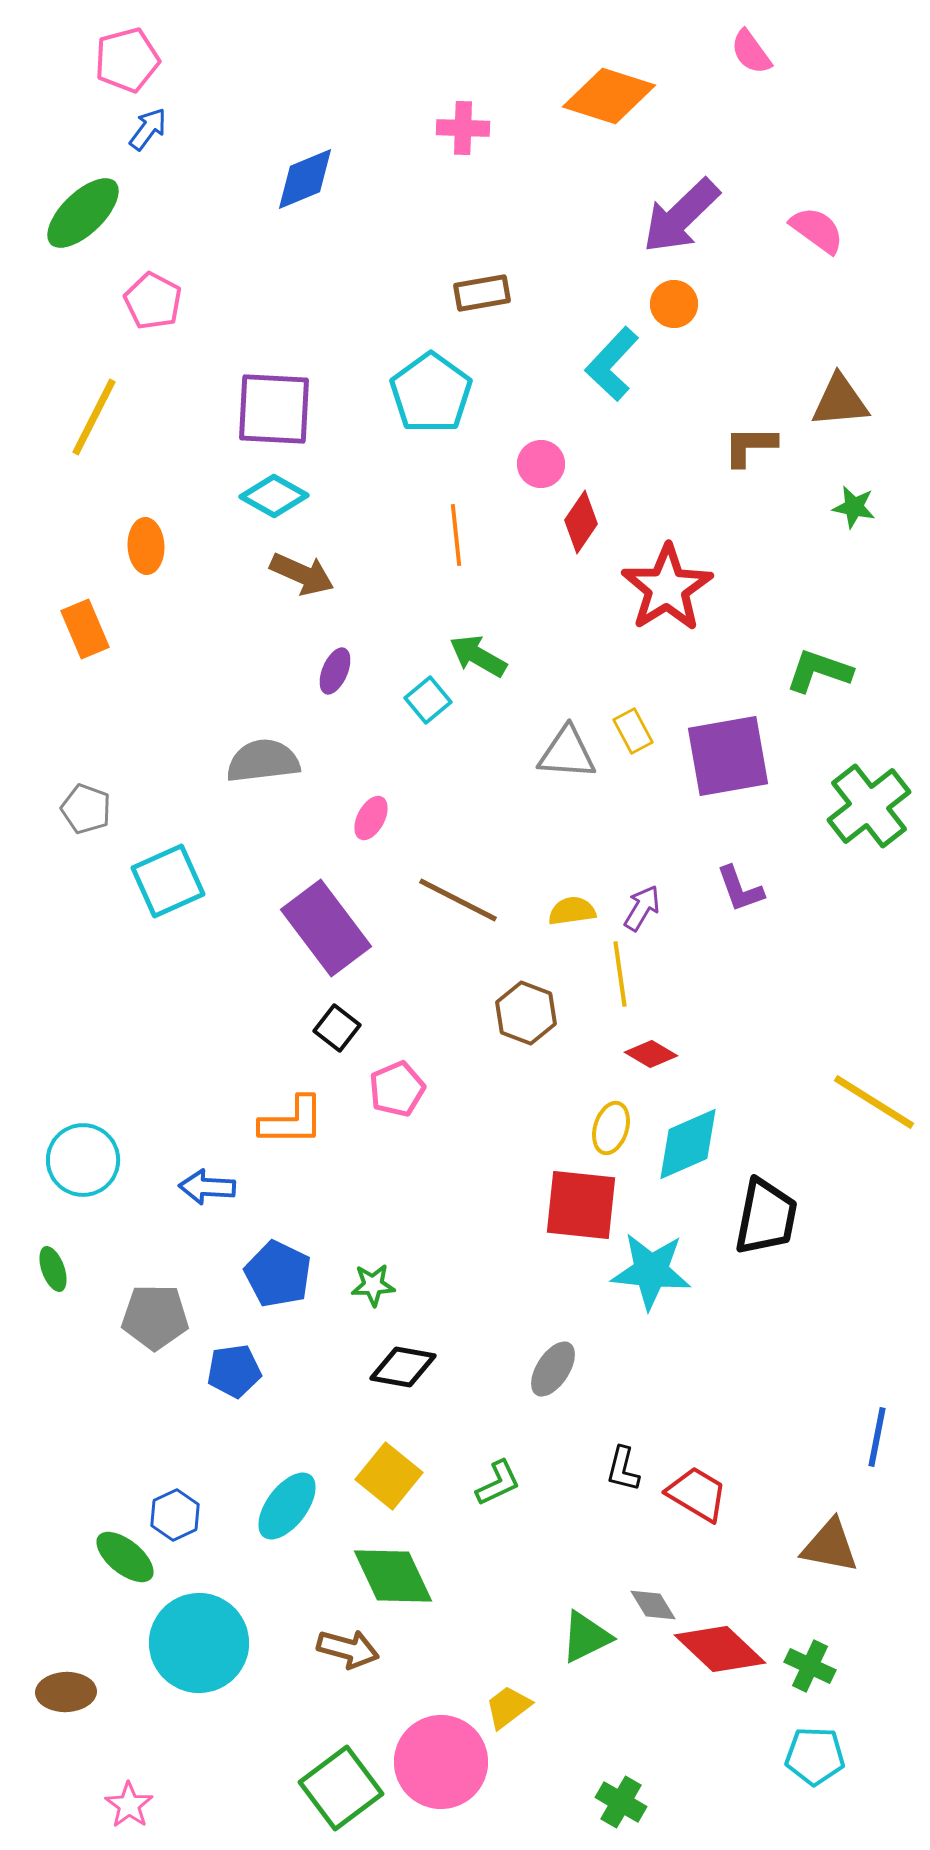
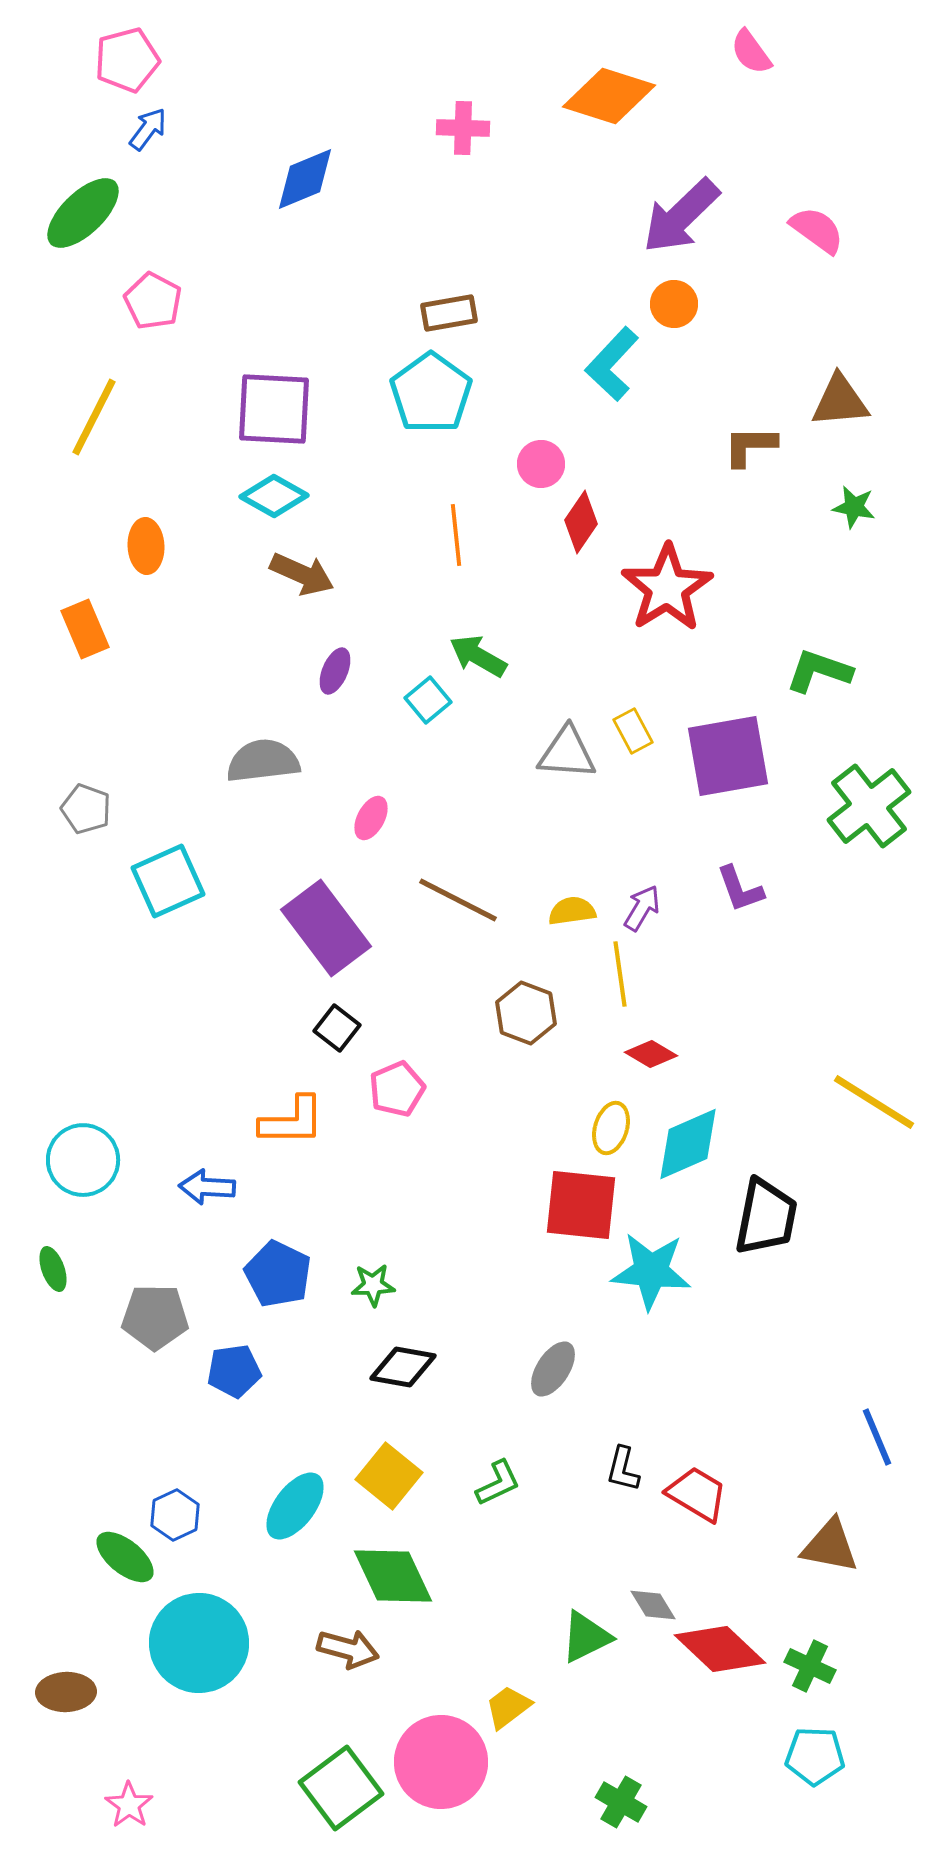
brown rectangle at (482, 293): moved 33 px left, 20 px down
blue line at (877, 1437): rotated 34 degrees counterclockwise
cyan ellipse at (287, 1506): moved 8 px right
